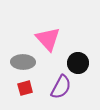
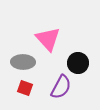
red square: rotated 35 degrees clockwise
